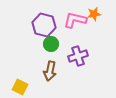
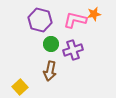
purple hexagon: moved 4 px left, 5 px up
purple cross: moved 5 px left, 6 px up
yellow square: rotated 21 degrees clockwise
